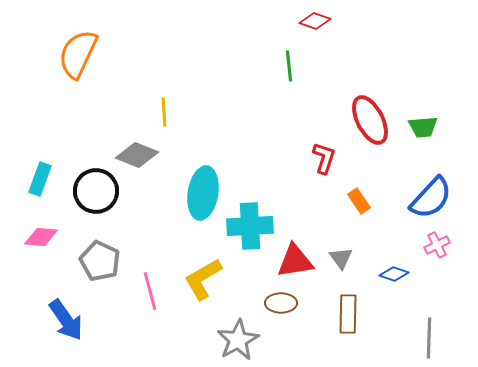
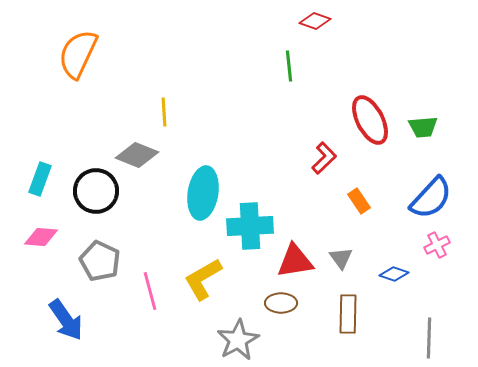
red L-shape: rotated 28 degrees clockwise
